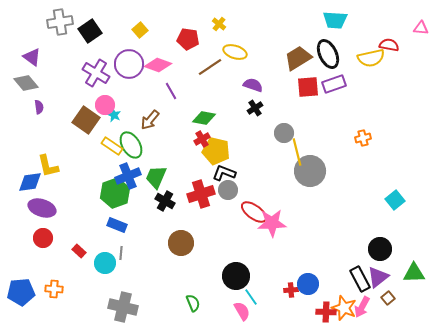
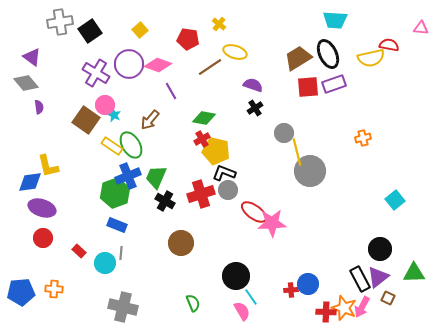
brown square at (388, 298): rotated 24 degrees counterclockwise
